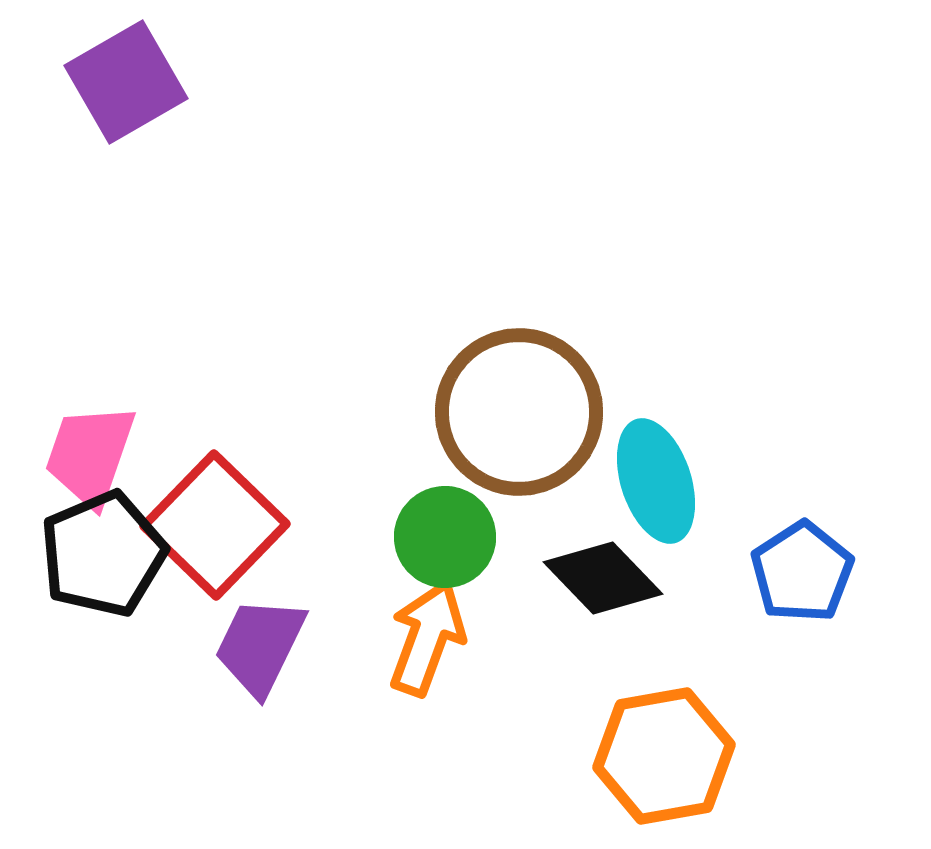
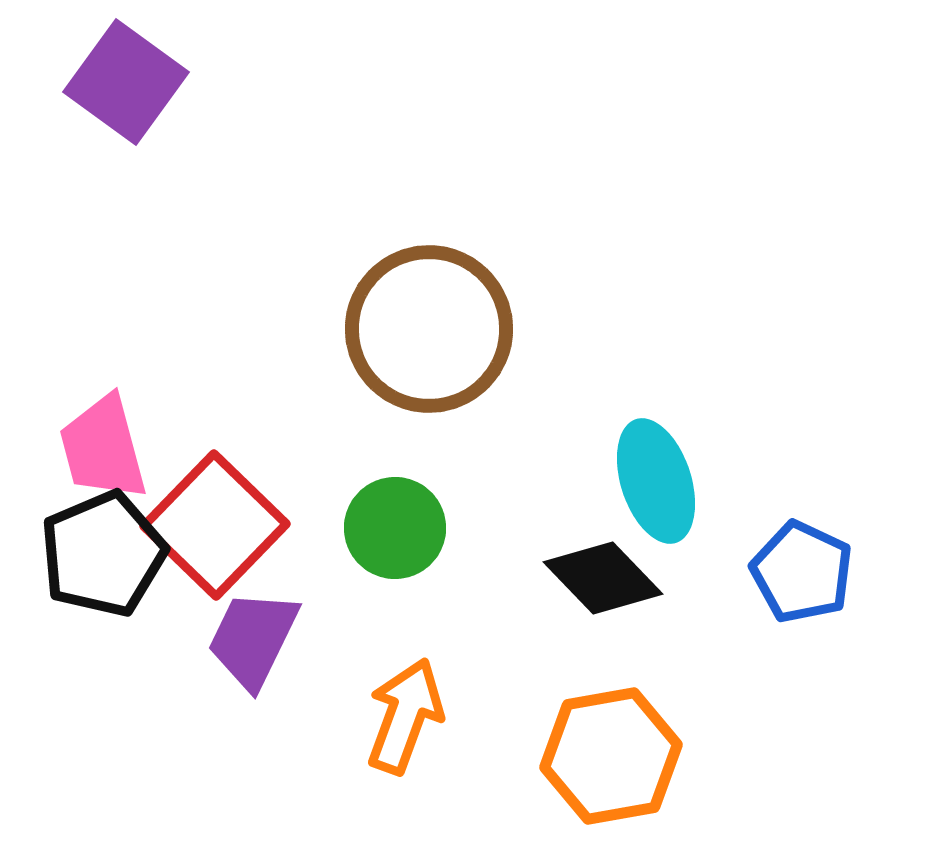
purple square: rotated 24 degrees counterclockwise
brown circle: moved 90 px left, 83 px up
pink trapezoid: moved 13 px right, 7 px up; rotated 34 degrees counterclockwise
green circle: moved 50 px left, 9 px up
blue pentagon: rotated 14 degrees counterclockwise
orange arrow: moved 22 px left, 78 px down
purple trapezoid: moved 7 px left, 7 px up
orange hexagon: moved 53 px left
